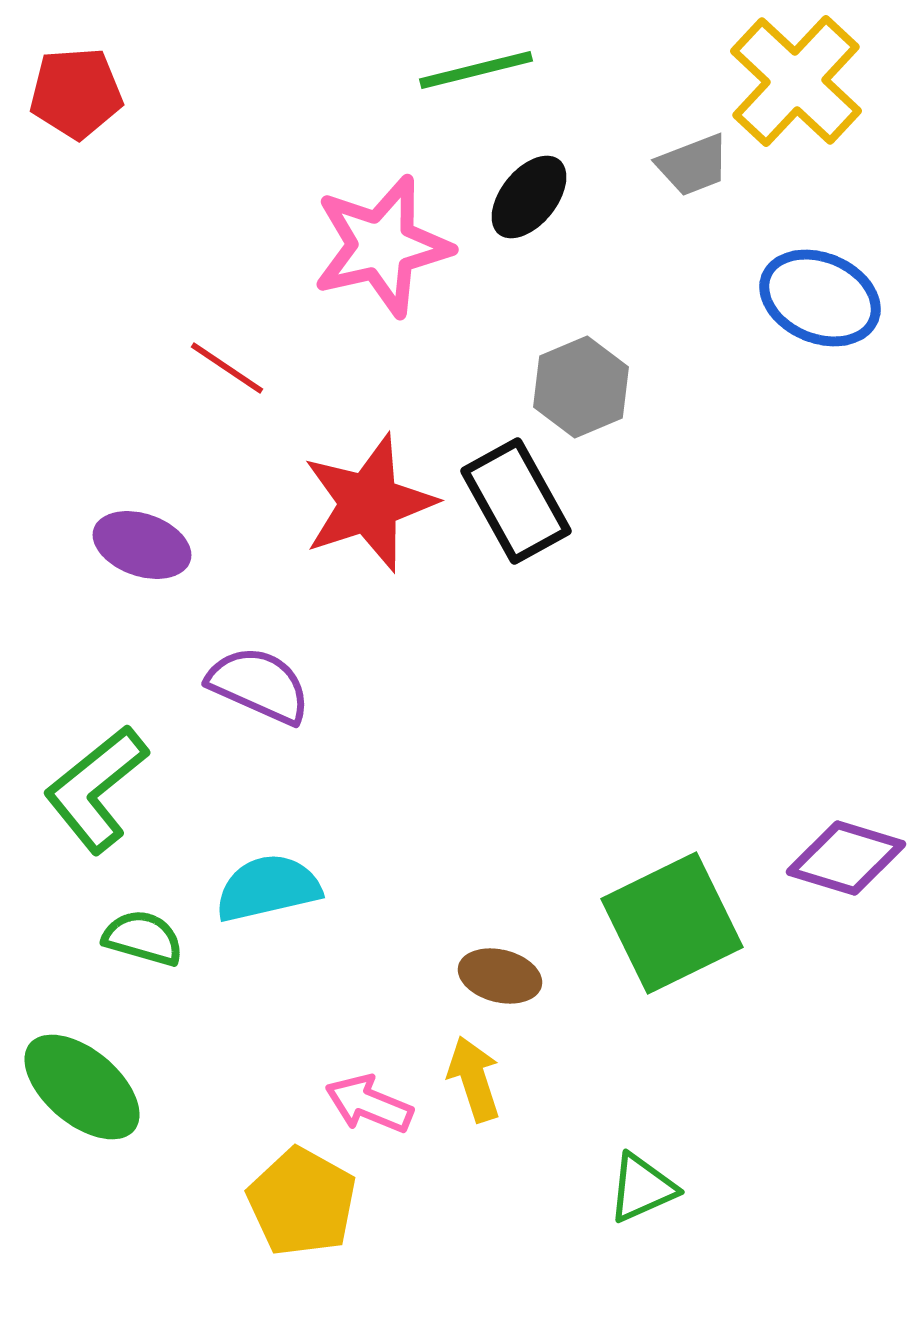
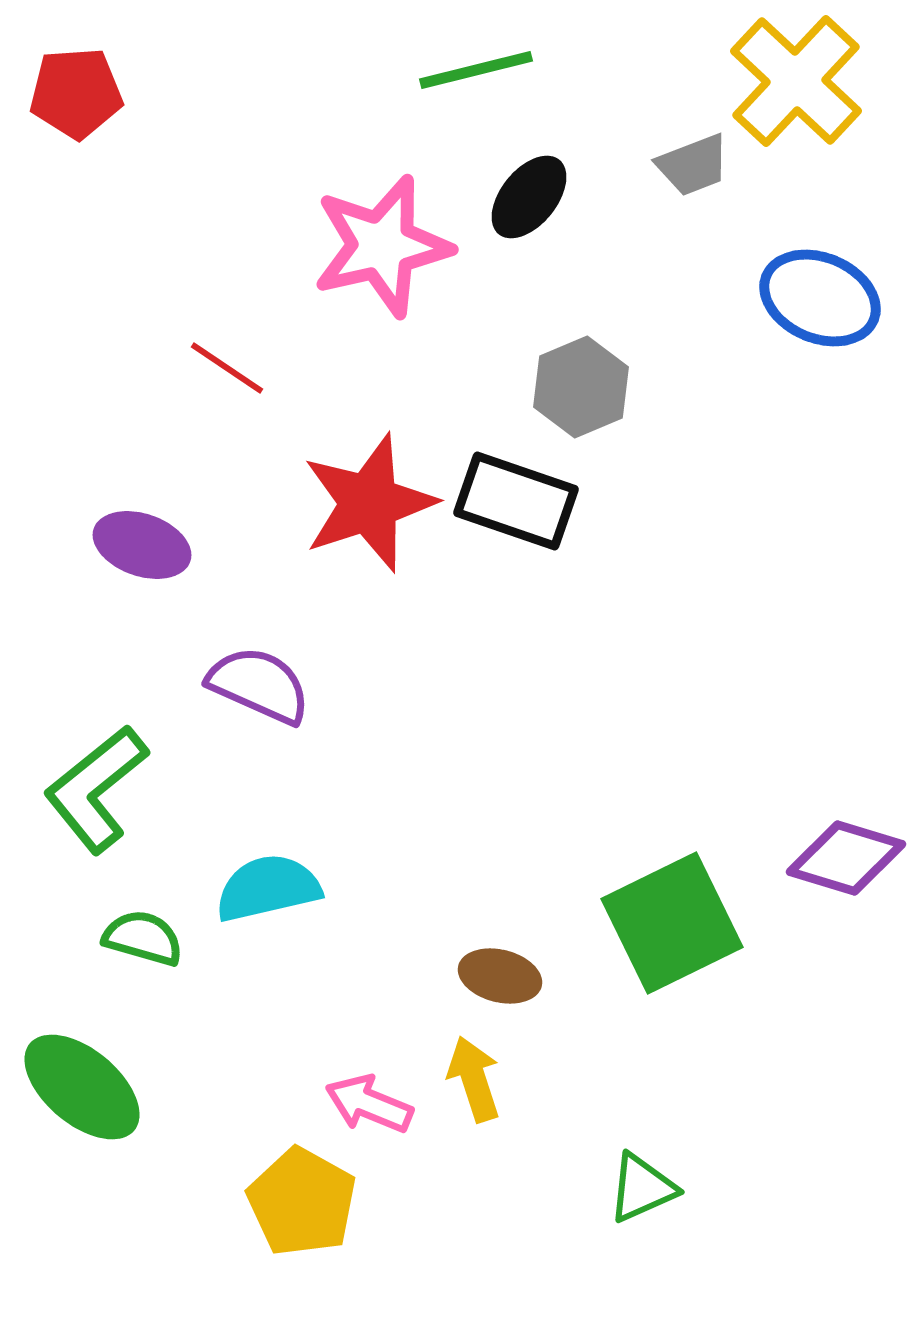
black rectangle: rotated 42 degrees counterclockwise
